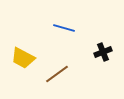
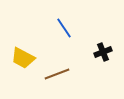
blue line: rotated 40 degrees clockwise
brown line: rotated 15 degrees clockwise
